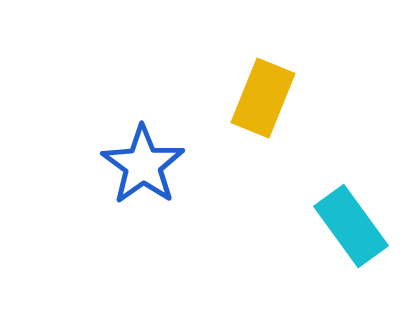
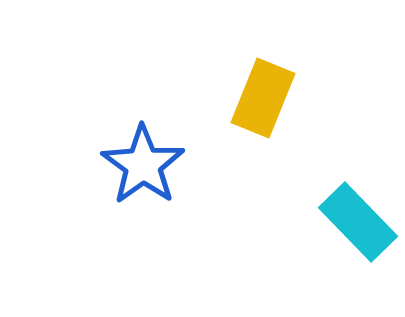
cyan rectangle: moved 7 px right, 4 px up; rotated 8 degrees counterclockwise
